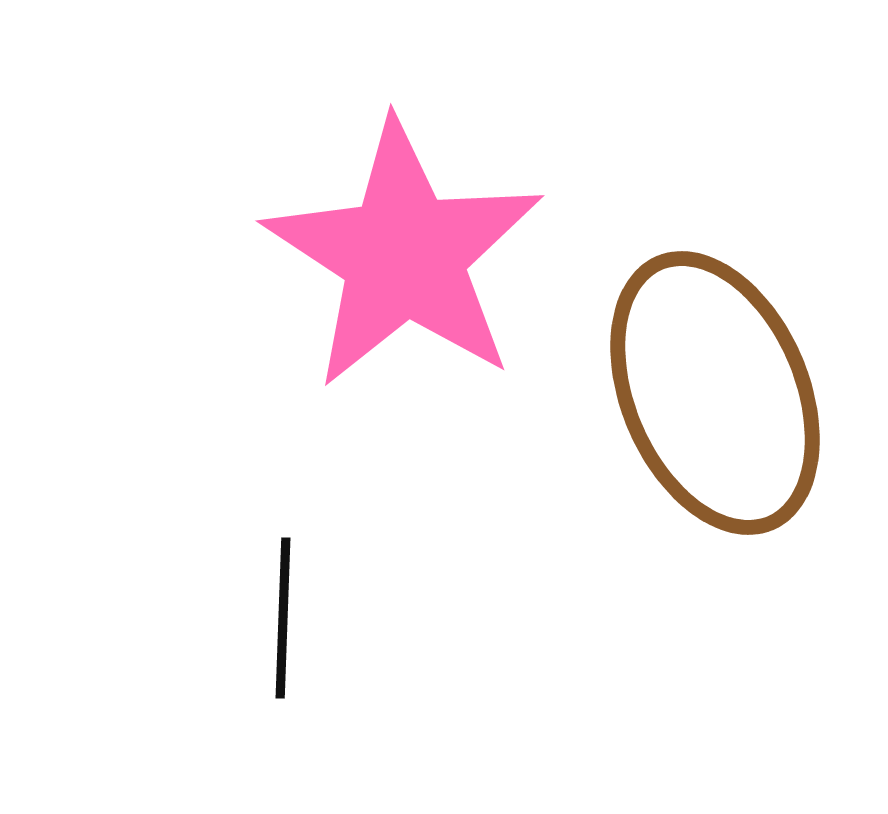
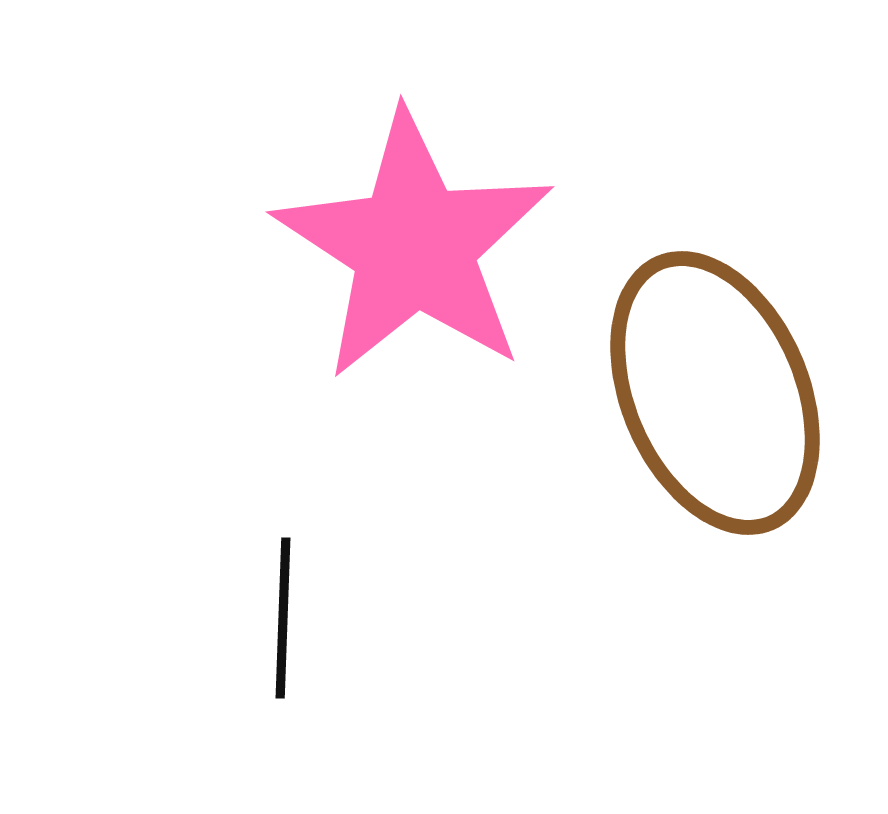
pink star: moved 10 px right, 9 px up
